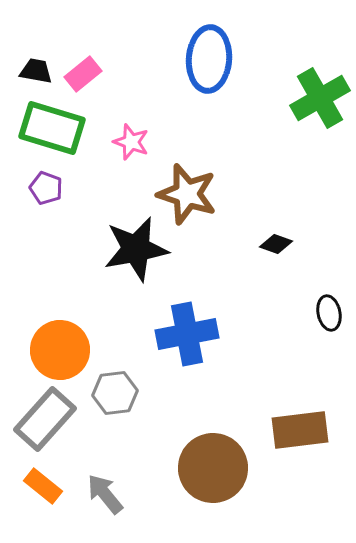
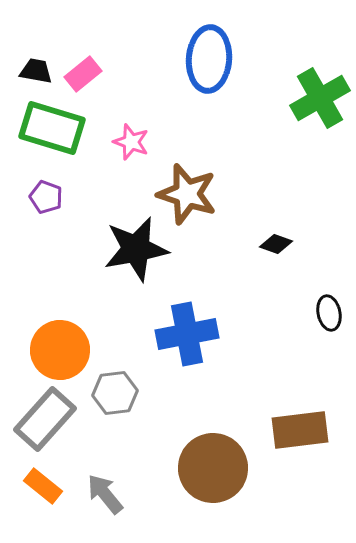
purple pentagon: moved 9 px down
